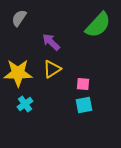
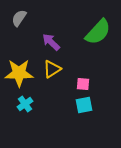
green semicircle: moved 7 px down
yellow star: moved 1 px right
